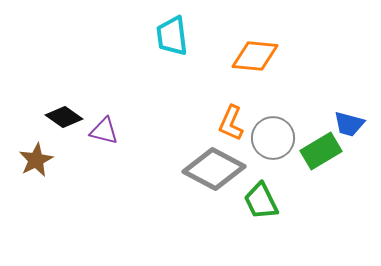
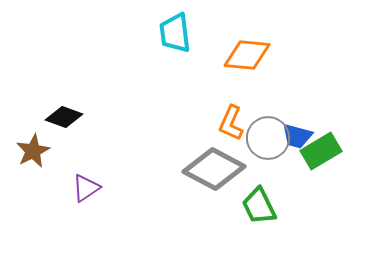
cyan trapezoid: moved 3 px right, 3 px up
orange diamond: moved 8 px left, 1 px up
black diamond: rotated 15 degrees counterclockwise
blue trapezoid: moved 52 px left, 12 px down
purple triangle: moved 18 px left, 57 px down; rotated 48 degrees counterclockwise
gray circle: moved 5 px left
brown star: moved 3 px left, 9 px up
green trapezoid: moved 2 px left, 5 px down
